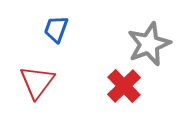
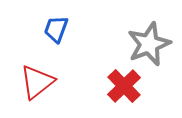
red triangle: rotated 15 degrees clockwise
